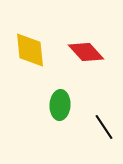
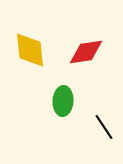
red diamond: rotated 57 degrees counterclockwise
green ellipse: moved 3 px right, 4 px up
